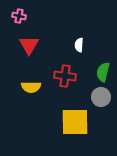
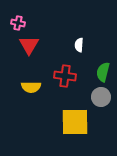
pink cross: moved 1 px left, 7 px down
